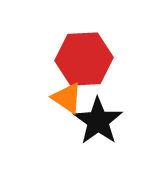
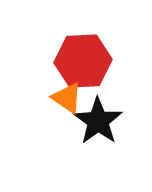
red hexagon: moved 1 px left, 2 px down
